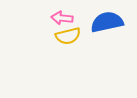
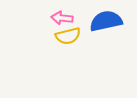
blue semicircle: moved 1 px left, 1 px up
